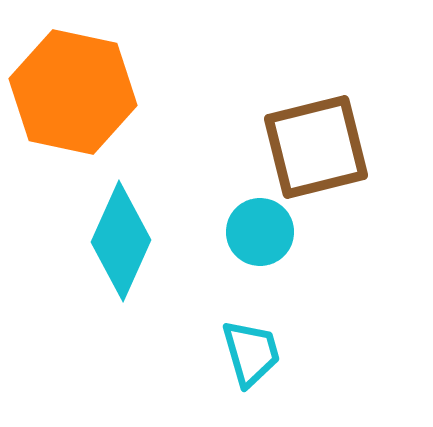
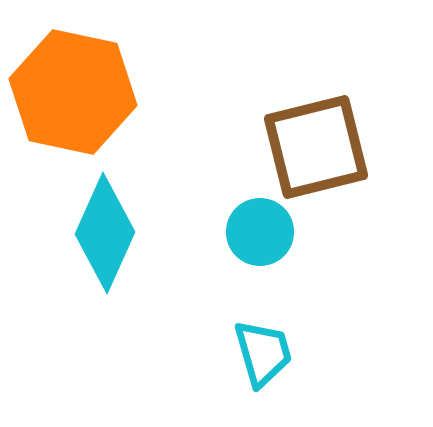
cyan diamond: moved 16 px left, 8 px up
cyan trapezoid: moved 12 px right
